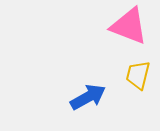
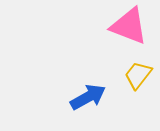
yellow trapezoid: rotated 24 degrees clockwise
